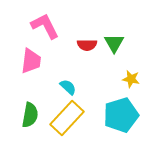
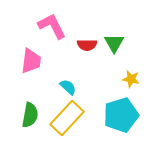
pink L-shape: moved 7 px right
